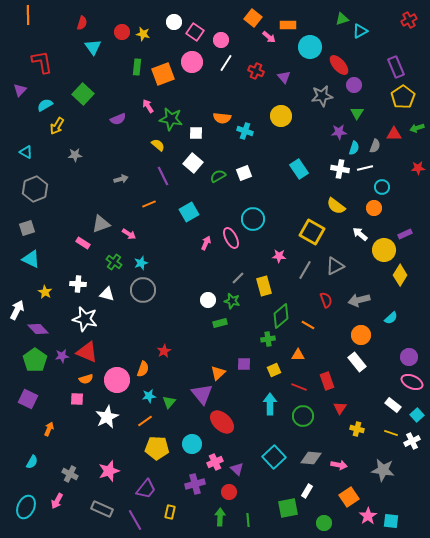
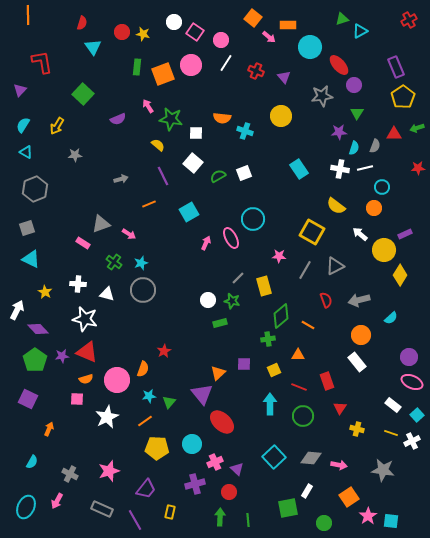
pink circle at (192, 62): moved 1 px left, 3 px down
cyan semicircle at (45, 105): moved 22 px left, 20 px down; rotated 28 degrees counterclockwise
